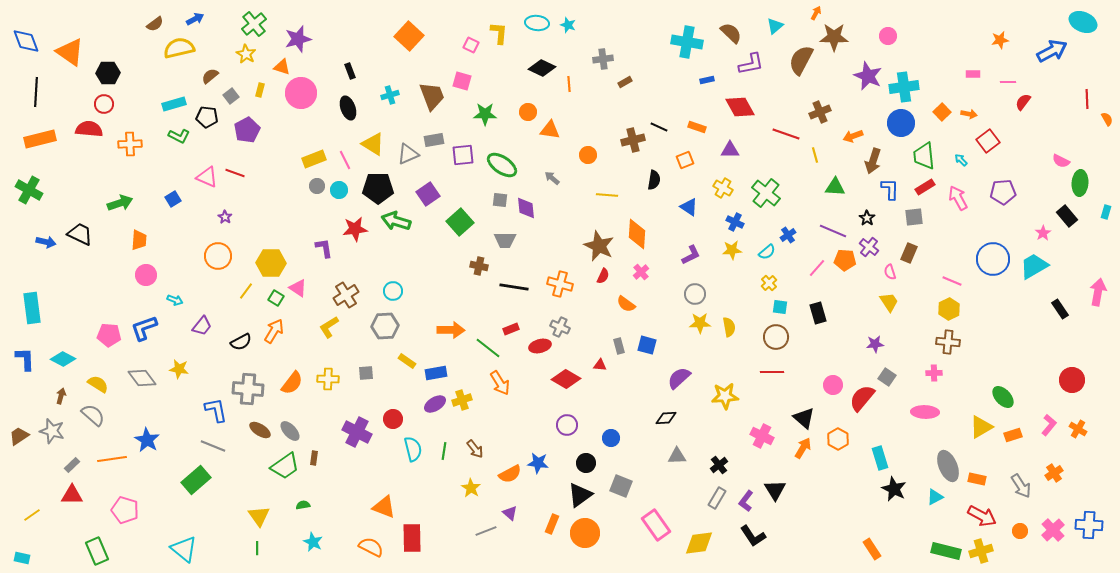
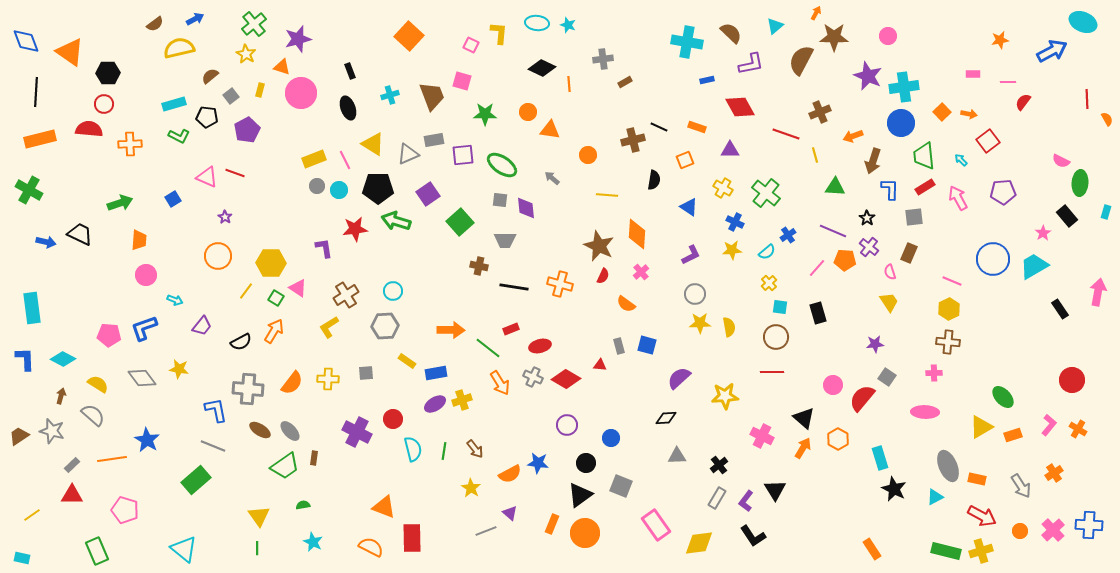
gray cross at (560, 327): moved 27 px left, 50 px down
